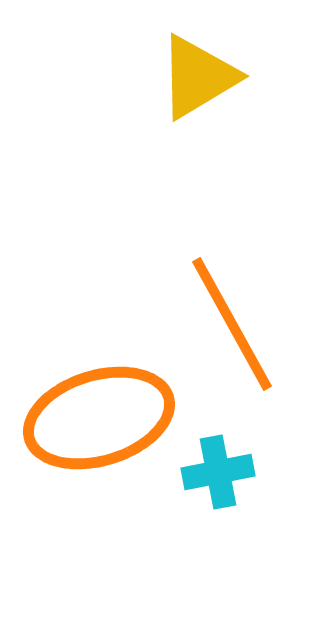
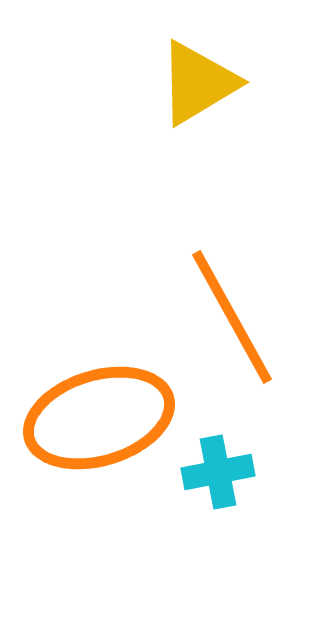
yellow triangle: moved 6 px down
orange line: moved 7 px up
